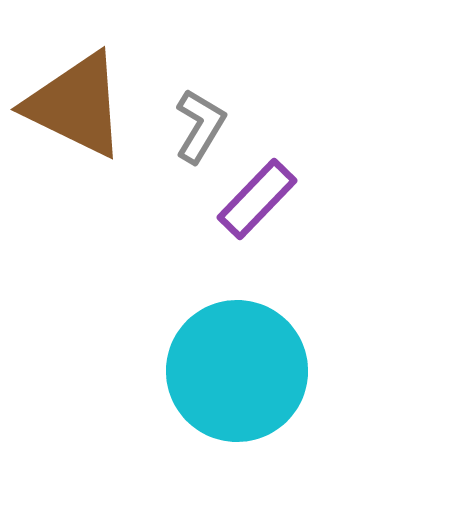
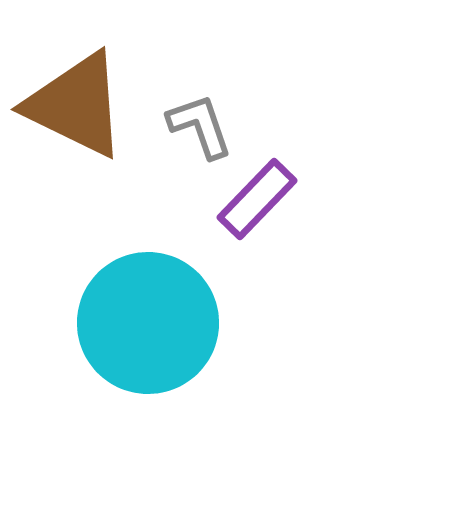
gray L-shape: rotated 50 degrees counterclockwise
cyan circle: moved 89 px left, 48 px up
